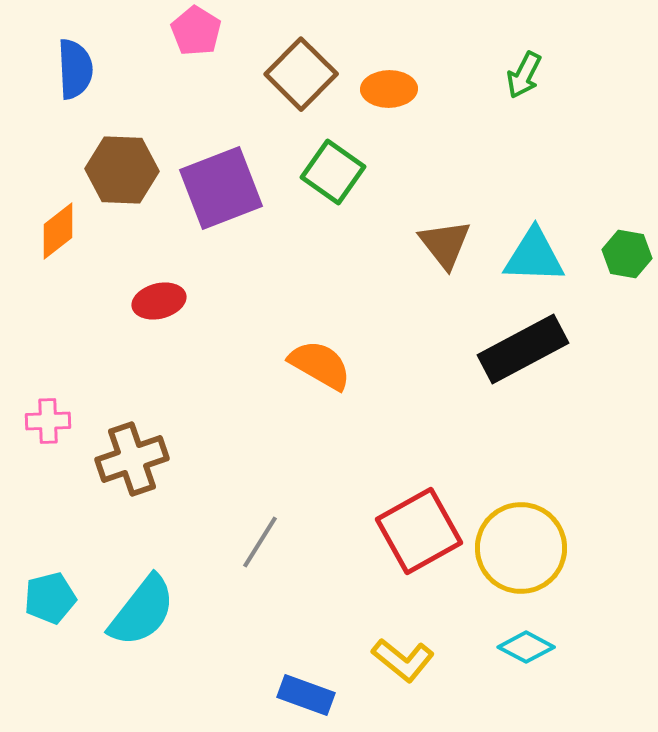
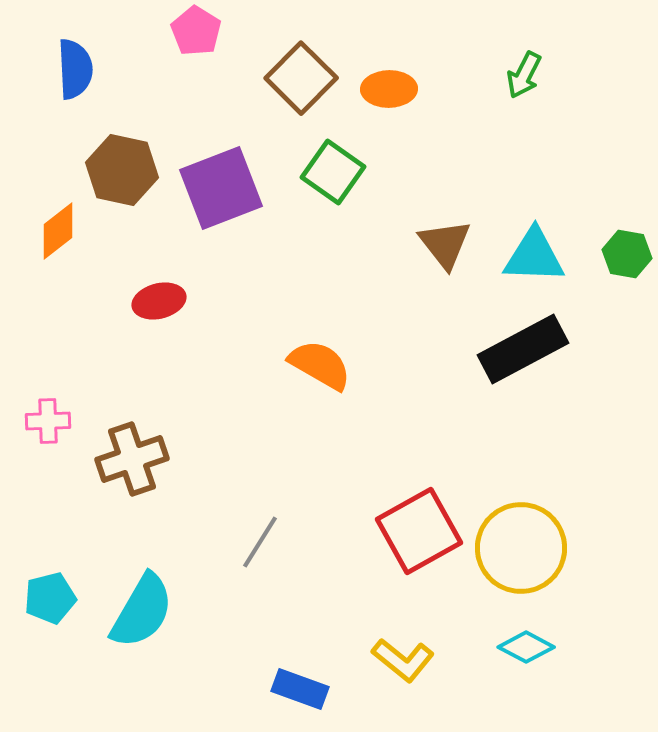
brown square: moved 4 px down
brown hexagon: rotated 10 degrees clockwise
cyan semicircle: rotated 8 degrees counterclockwise
blue rectangle: moved 6 px left, 6 px up
